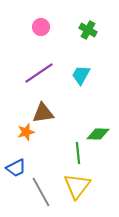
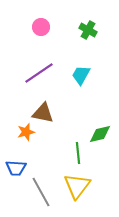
brown triangle: rotated 20 degrees clockwise
green diamond: moved 2 px right; rotated 15 degrees counterclockwise
blue trapezoid: rotated 30 degrees clockwise
